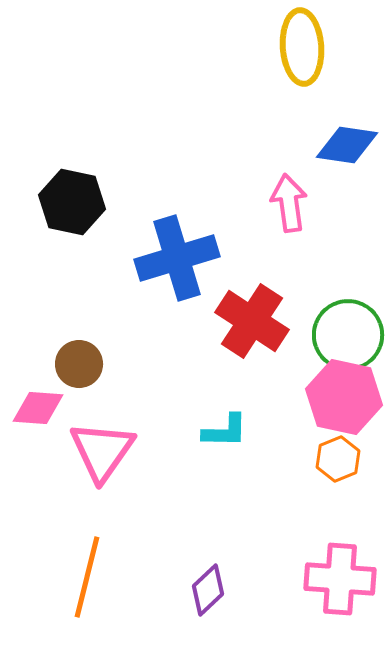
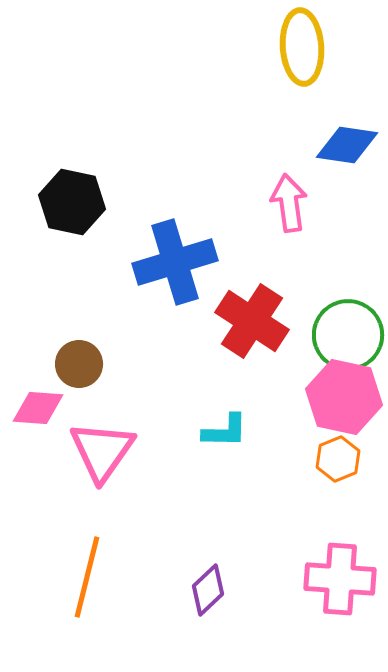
blue cross: moved 2 px left, 4 px down
